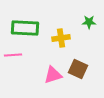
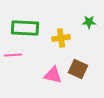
pink triangle: rotated 30 degrees clockwise
